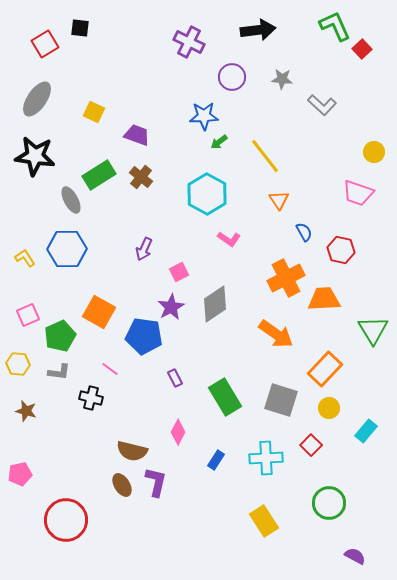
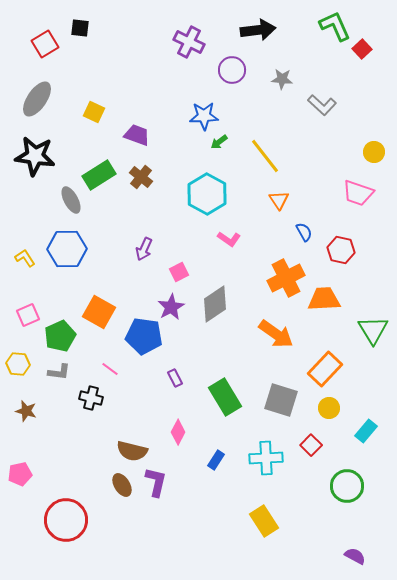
purple circle at (232, 77): moved 7 px up
green circle at (329, 503): moved 18 px right, 17 px up
